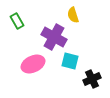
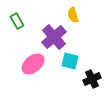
purple cross: rotated 20 degrees clockwise
pink ellipse: rotated 15 degrees counterclockwise
